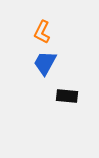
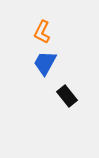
black rectangle: rotated 45 degrees clockwise
